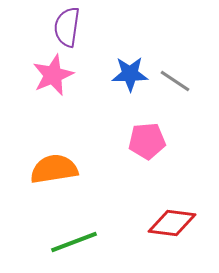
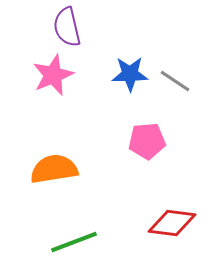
purple semicircle: rotated 21 degrees counterclockwise
